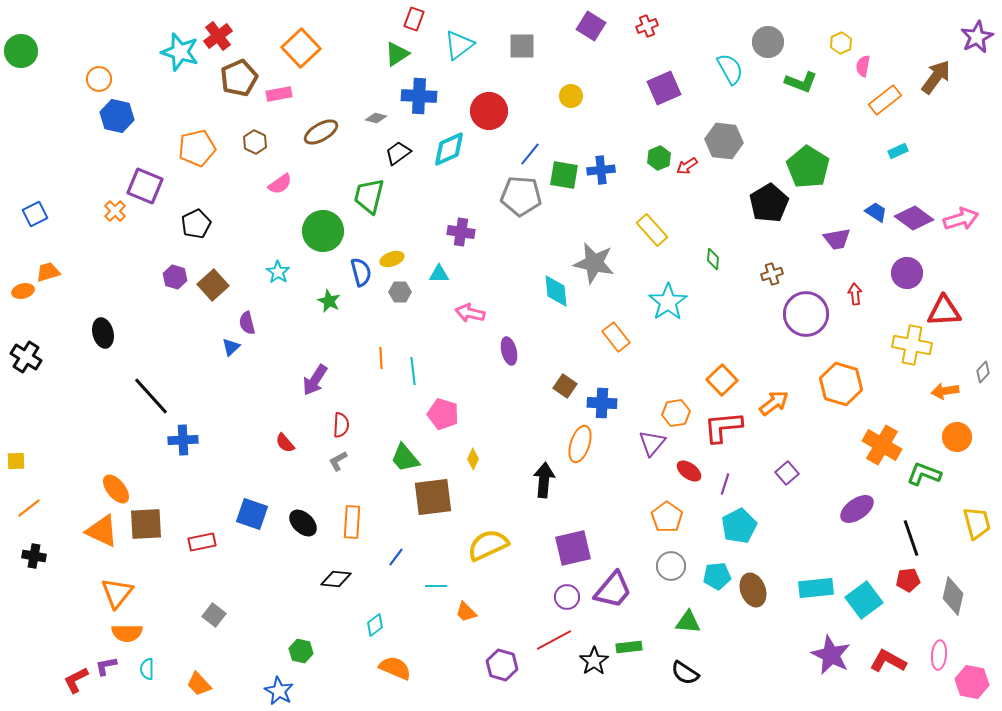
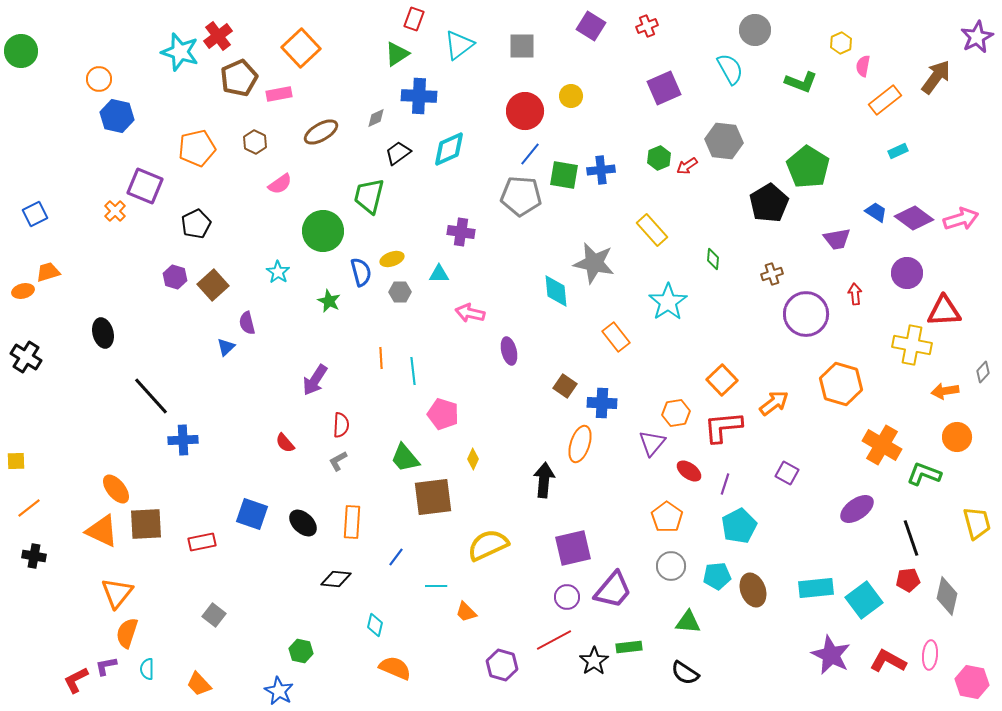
gray circle at (768, 42): moved 13 px left, 12 px up
red circle at (489, 111): moved 36 px right
gray diamond at (376, 118): rotated 40 degrees counterclockwise
blue triangle at (231, 347): moved 5 px left
purple square at (787, 473): rotated 20 degrees counterclockwise
gray diamond at (953, 596): moved 6 px left
cyan diamond at (375, 625): rotated 40 degrees counterclockwise
orange semicircle at (127, 633): rotated 108 degrees clockwise
pink ellipse at (939, 655): moved 9 px left
